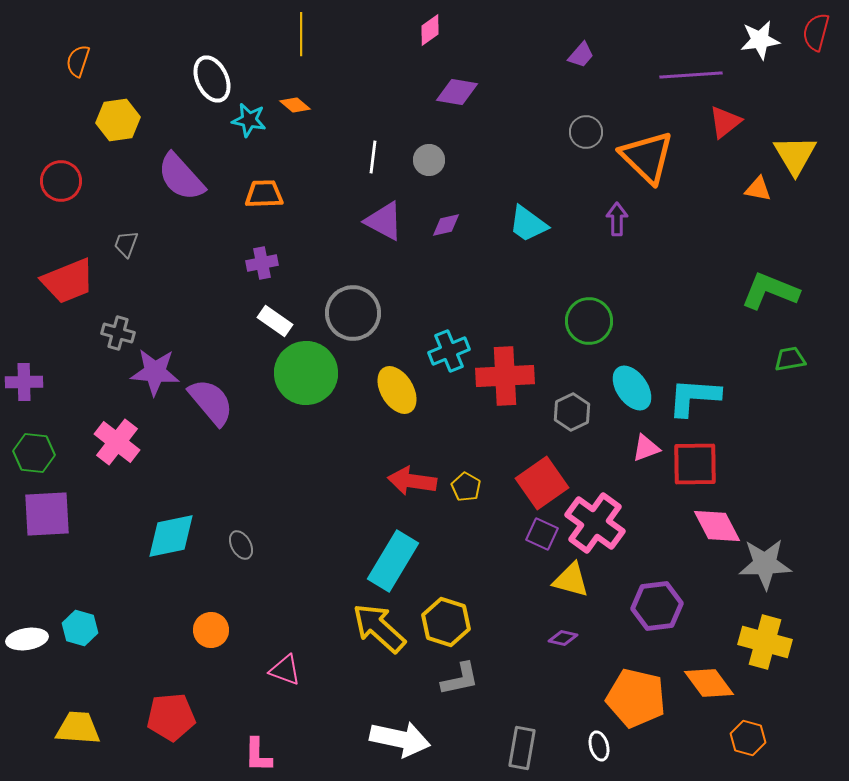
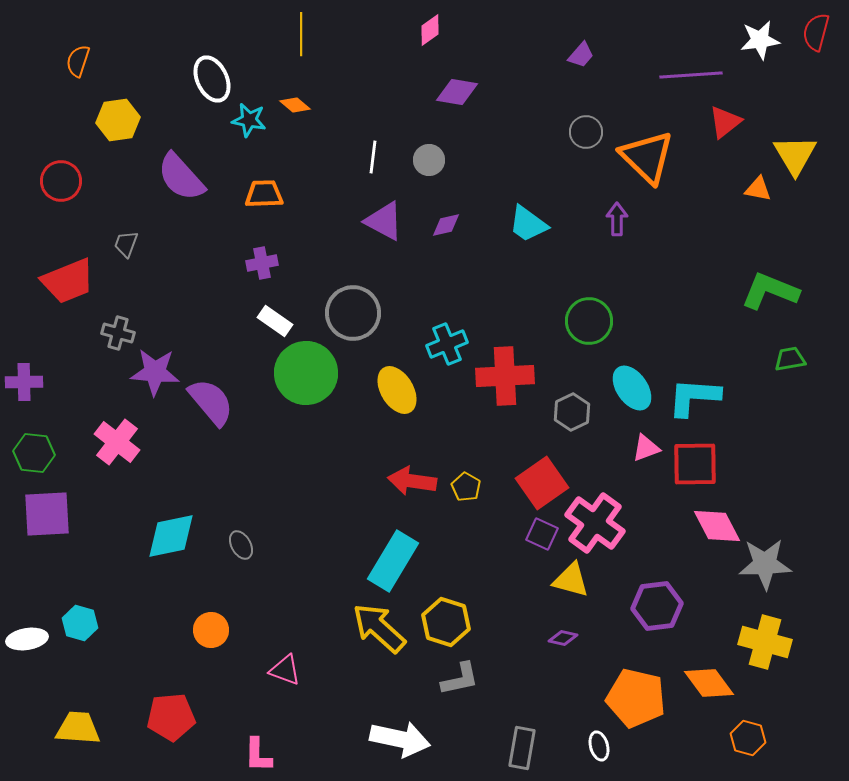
cyan cross at (449, 351): moved 2 px left, 7 px up
cyan hexagon at (80, 628): moved 5 px up
